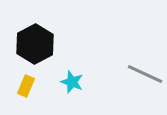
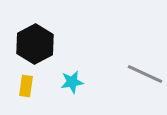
cyan star: rotated 30 degrees counterclockwise
yellow rectangle: rotated 15 degrees counterclockwise
